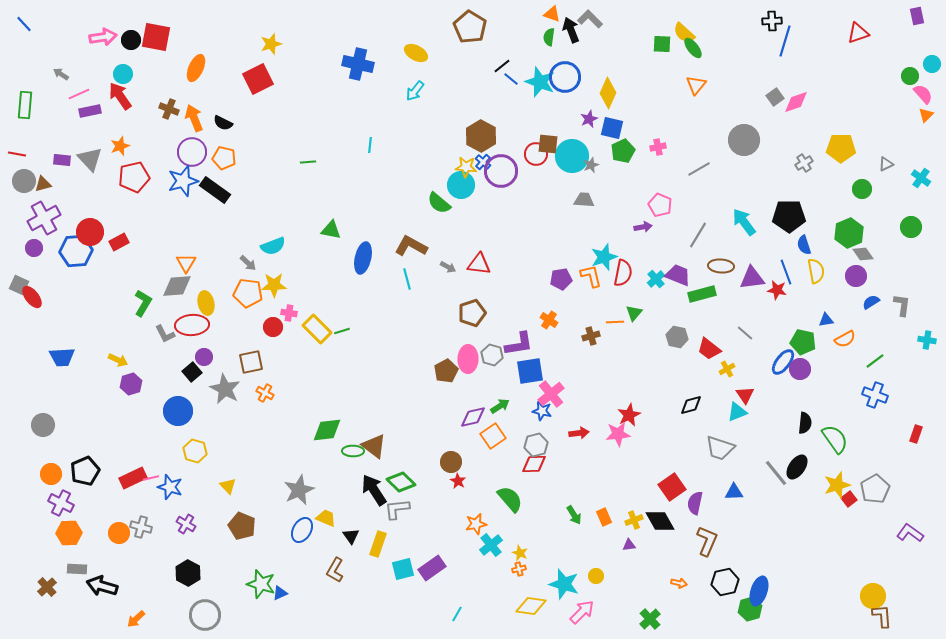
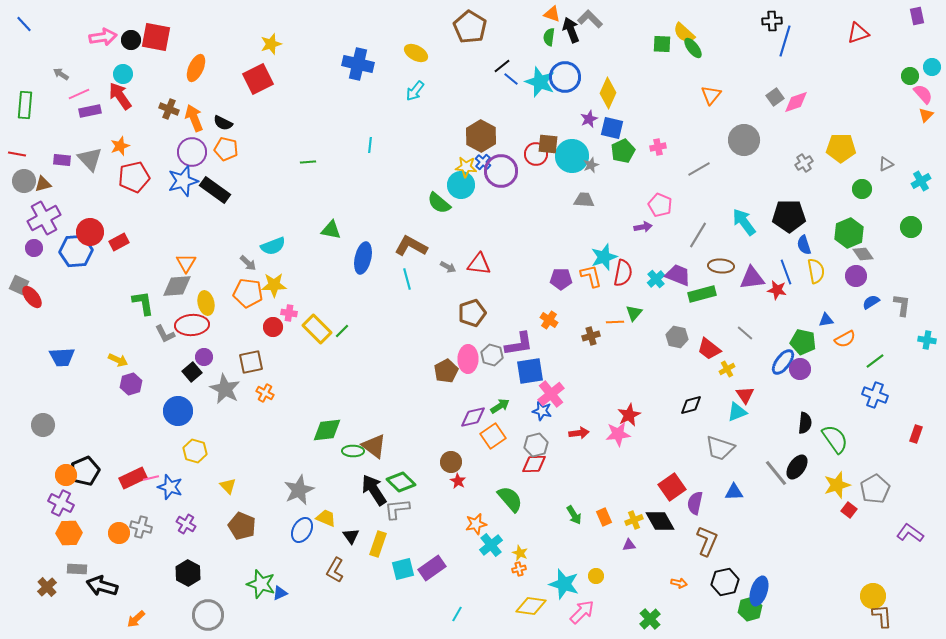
cyan circle at (932, 64): moved 3 px down
orange triangle at (696, 85): moved 15 px right, 10 px down
orange pentagon at (224, 158): moved 2 px right, 9 px up
cyan cross at (921, 178): moved 3 px down; rotated 24 degrees clockwise
purple pentagon at (561, 279): rotated 10 degrees clockwise
green L-shape at (143, 303): rotated 40 degrees counterclockwise
green line at (342, 331): rotated 28 degrees counterclockwise
orange circle at (51, 474): moved 15 px right, 1 px down
red square at (849, 499): moved 11 px down; rotated 14 degrees counterclockwise
gray circle at (205, 615): moved 3 px right
